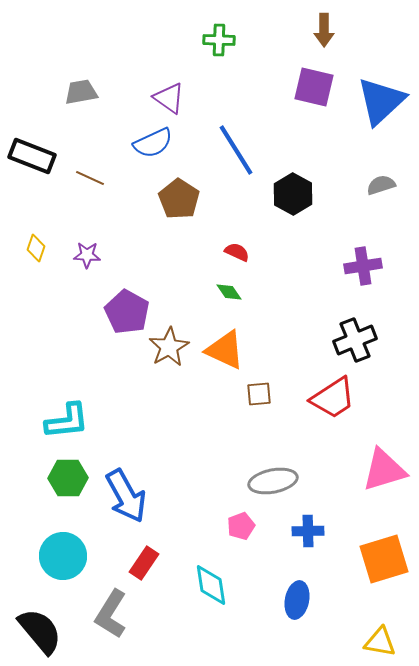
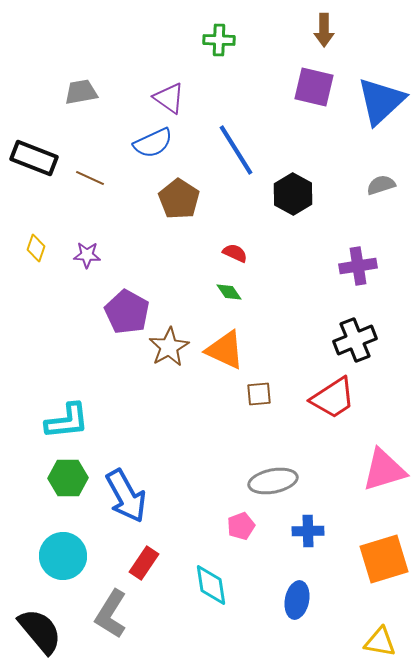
black rectangle: moved 2 px right, 2 px down
red semicircle: moved 2 px left, 1 px down
purple cross: moved 5 px left
